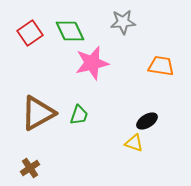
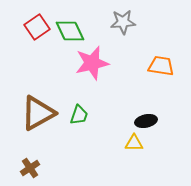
red square: moved 7 px right, 6 px up
black ellipse: moved 1 px left; rotated 20 degrees clockwise
yellow triangle: rotated 18 degrees counterclockwise
